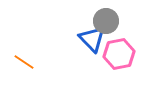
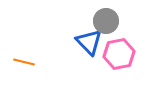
blue triangle: moved 3 px left, 3 px down
orange line: rotated 20 degrees counterclockwise
